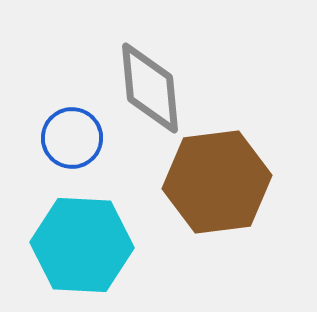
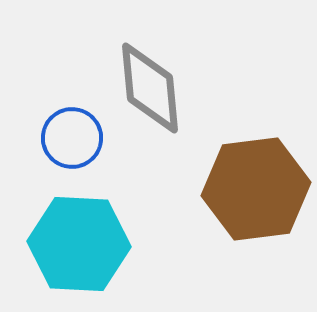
brown hexagon: moved 39 px right, 7 px down
cyan hexagon: moved 3 px left, 1 px up
